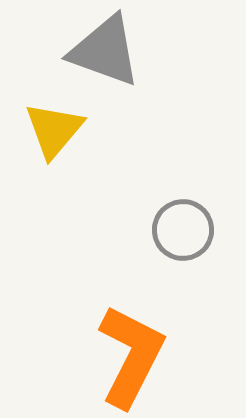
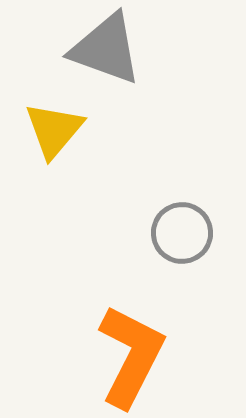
gray triangle: moved 1 px right, 2 px up
gray circle: moved 1 px left, 3 px down
